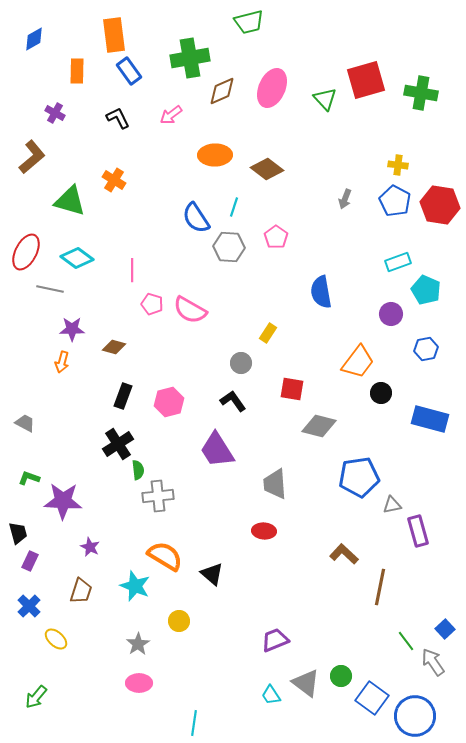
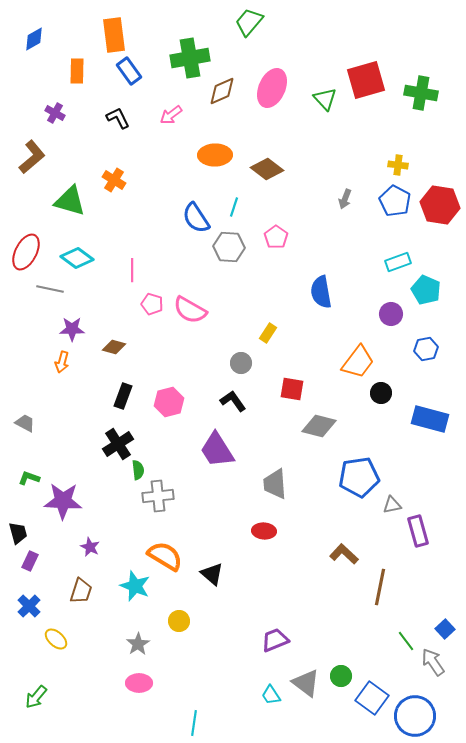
green trapezoid at (249, 22): rotated 144 degrees clockwise
